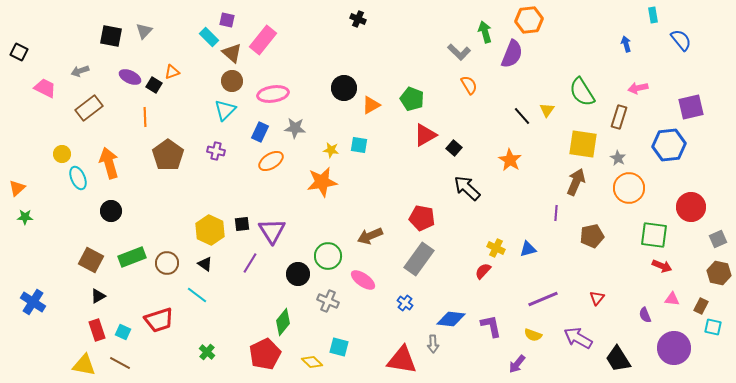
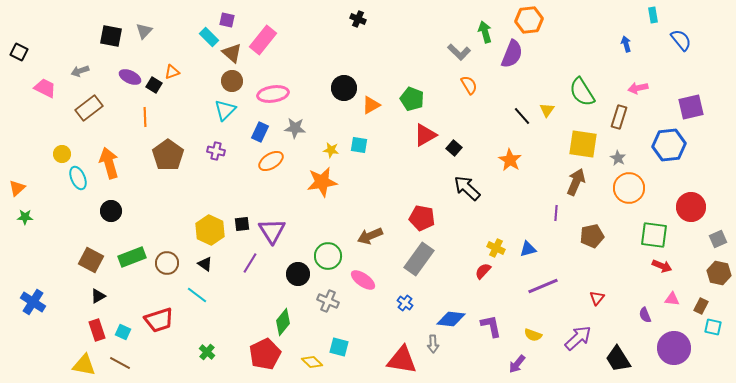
purple line at (543, 299): moved 13 px up
purple arrow at (578, 338): rotated 108 degrees clockwise
